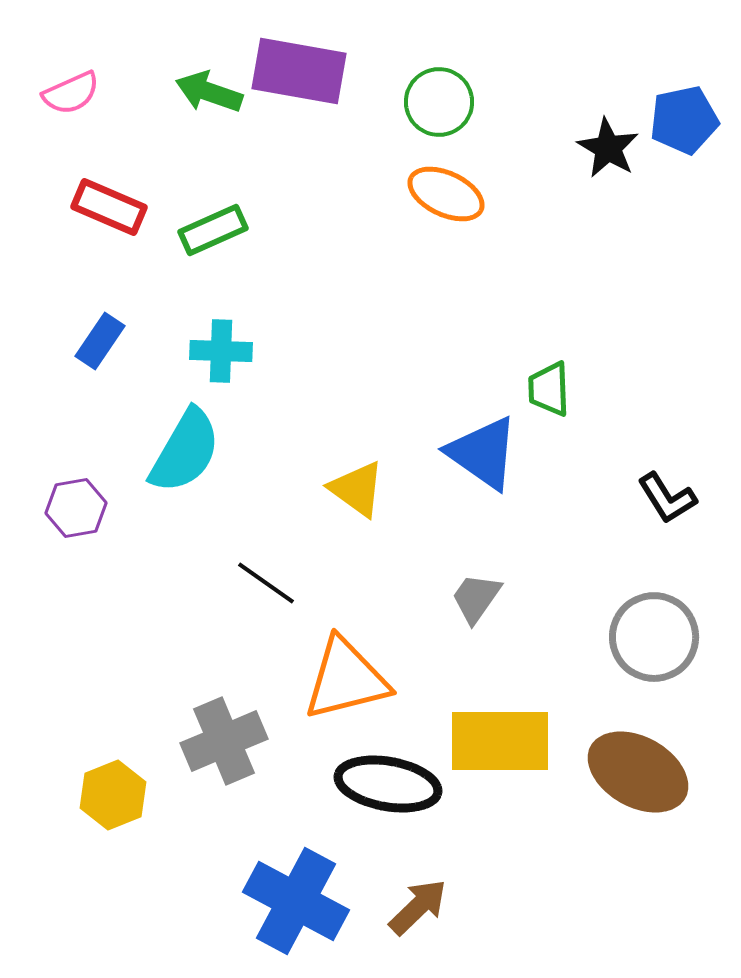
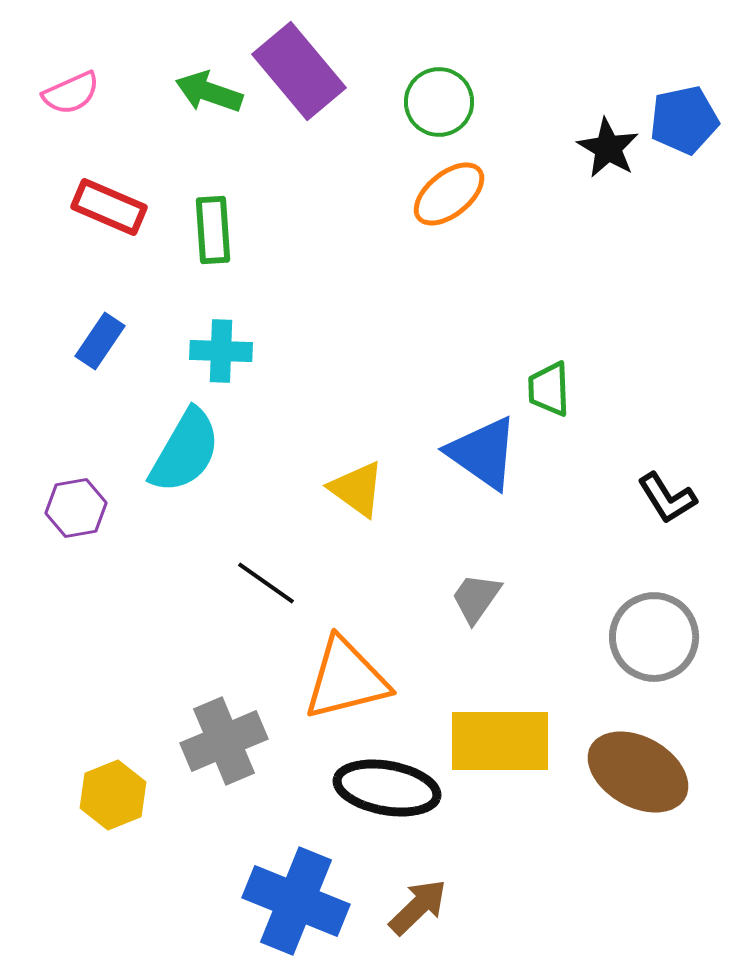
purple rectangle: rotated 40 degrees clockwise
orange ellipse: moved 3 px right; rotated 64 degrees counterclockwise
green rectangle: rotated 70 degrees counterclockwise
black ellipse: moved 1 px left, 4 px down
blue cross: rotated 6 degrees counterclockwise
